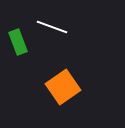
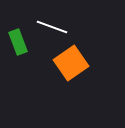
orange square: moved 8 px right, 24 px up
